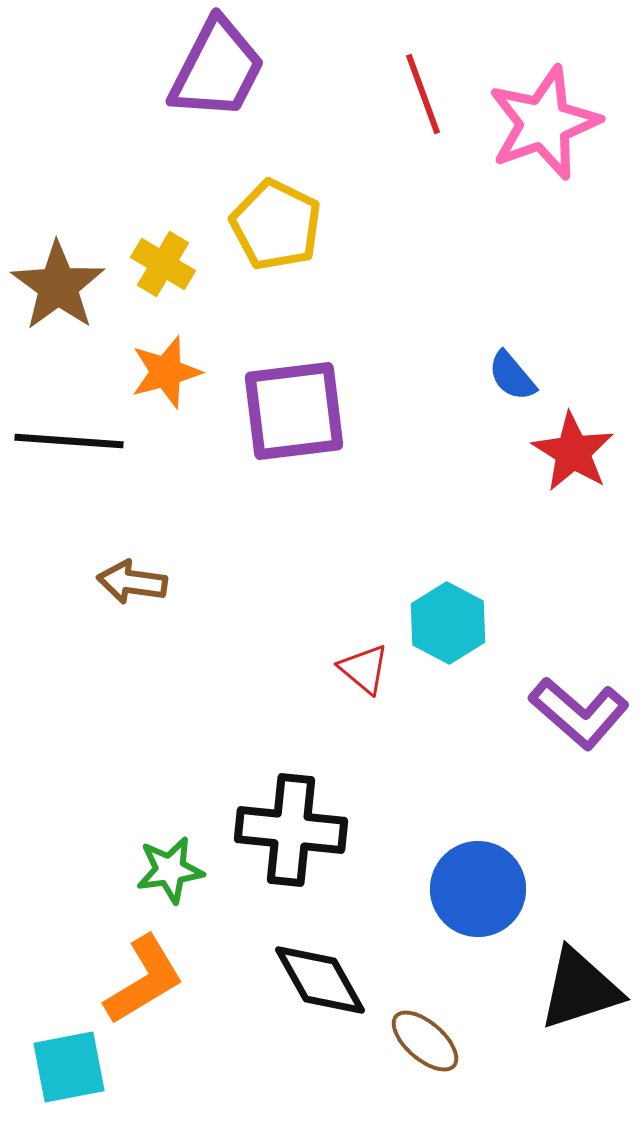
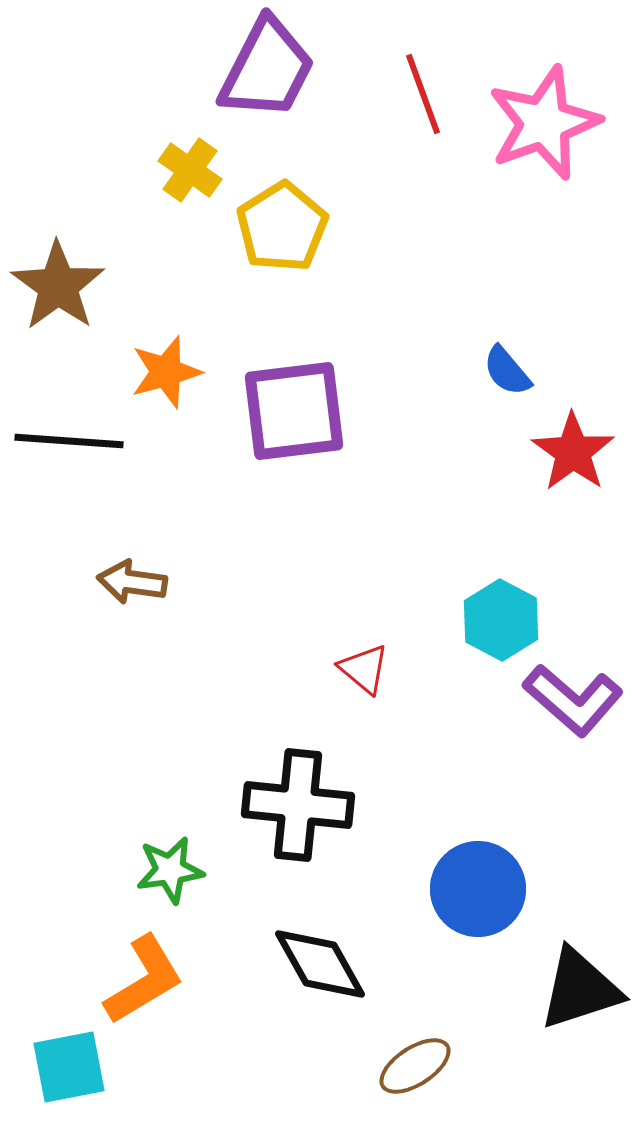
purple trapezoid: moved 50 px right
yellow pentagon: moved 6 px right, 2 px down; rotated 14 degrees clockwise
yellow cross: moved 27 px right, 94 px up; rotated 4 degrees clockwise
blue semicircle: moved 5 px left, 5 px up
red star: rotated 4 degrees clockwise
cyan hexagon: moved 53 px right, 3 px up
purple L-shape: moved 6 px left, 13 px up
black cross: moved 7 px right, 25 px up
black diamond: moved 16 px up
brown ellipse: moved 10 px left, 25 px down; rotated 74 degrees counterclockwise
